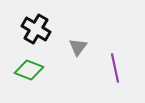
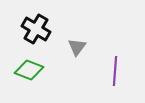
gray triangle: moved 1 px left
purple line: moved 3 px down; rotated 16 degrees clockwise
